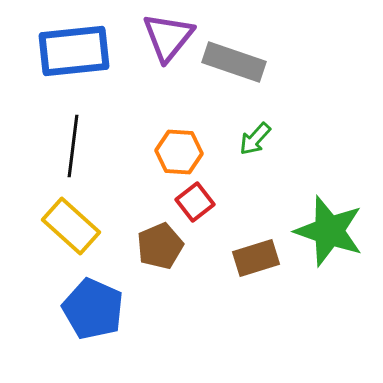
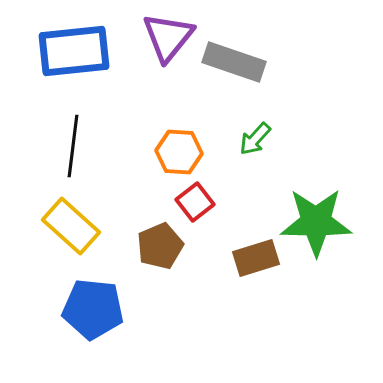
green star: moved 13 px left, 9 px up; rotated 18 degrees counterclockwise
blue pentagon: rotated 18 degrees counterclockwise
